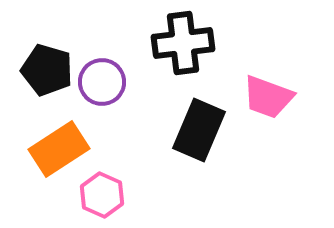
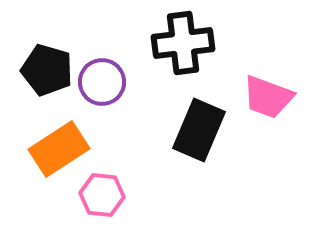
pink hexagon: rotated 18 degrees counterclockwise
